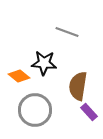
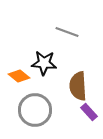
brown semicircle: rotated 12 degrees counterclockwise
